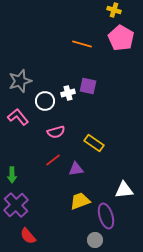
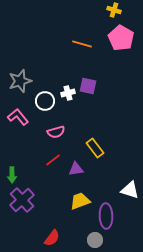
yellow rectangle: moved 1 px right, 5 px down; rotated 18 degrees clockwise
white triangle: moved 6 px right; rotated 24 degrees clockwise
purple cross: moved 6 px right, 5 px up
purple ellipse: rotated 15 degrees clockwise
red semicircle: moved 24 px right, 2 px down; rotated 102 degrees counterclockwise
